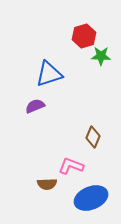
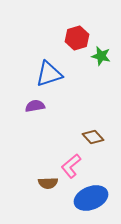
red hexagon: moved 7 px left, 2 px down
green star: rotated 12 degrees clockwise
purple semicircle: rotated 12 degrees clockwise
brown diamond: rotated 65 degrees counterclockwise
pink L-shape: rotated 60 degrees counterclockwise
brown semicircle: moved 1 px right, 1 px up
